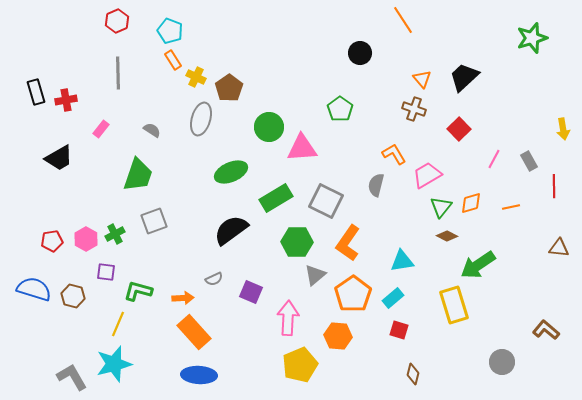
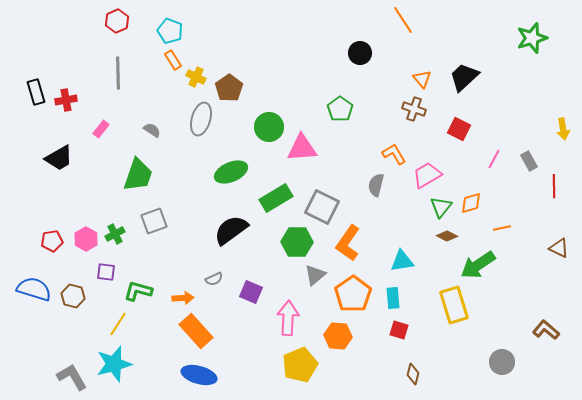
red square at (459, 129): rotated 20 degrees counterclockwise
gray square at (326, 201): moved 4 px left, 6 px down
orange line at (511, 207): moved 9 px left, 21 px down
brown triangle at (559, 248): rotated 20 degrees clockwise
cyan rectangle at (393, 298): rotated 55 degrees counterclockwise
yellow line at (118, 324): rotated 10 degrees clockwise
orange rectangle at (194, 332): moved 2 px right, 1 px up
blue ellipse at (199, 375): rotated 12 degrees clockwise
